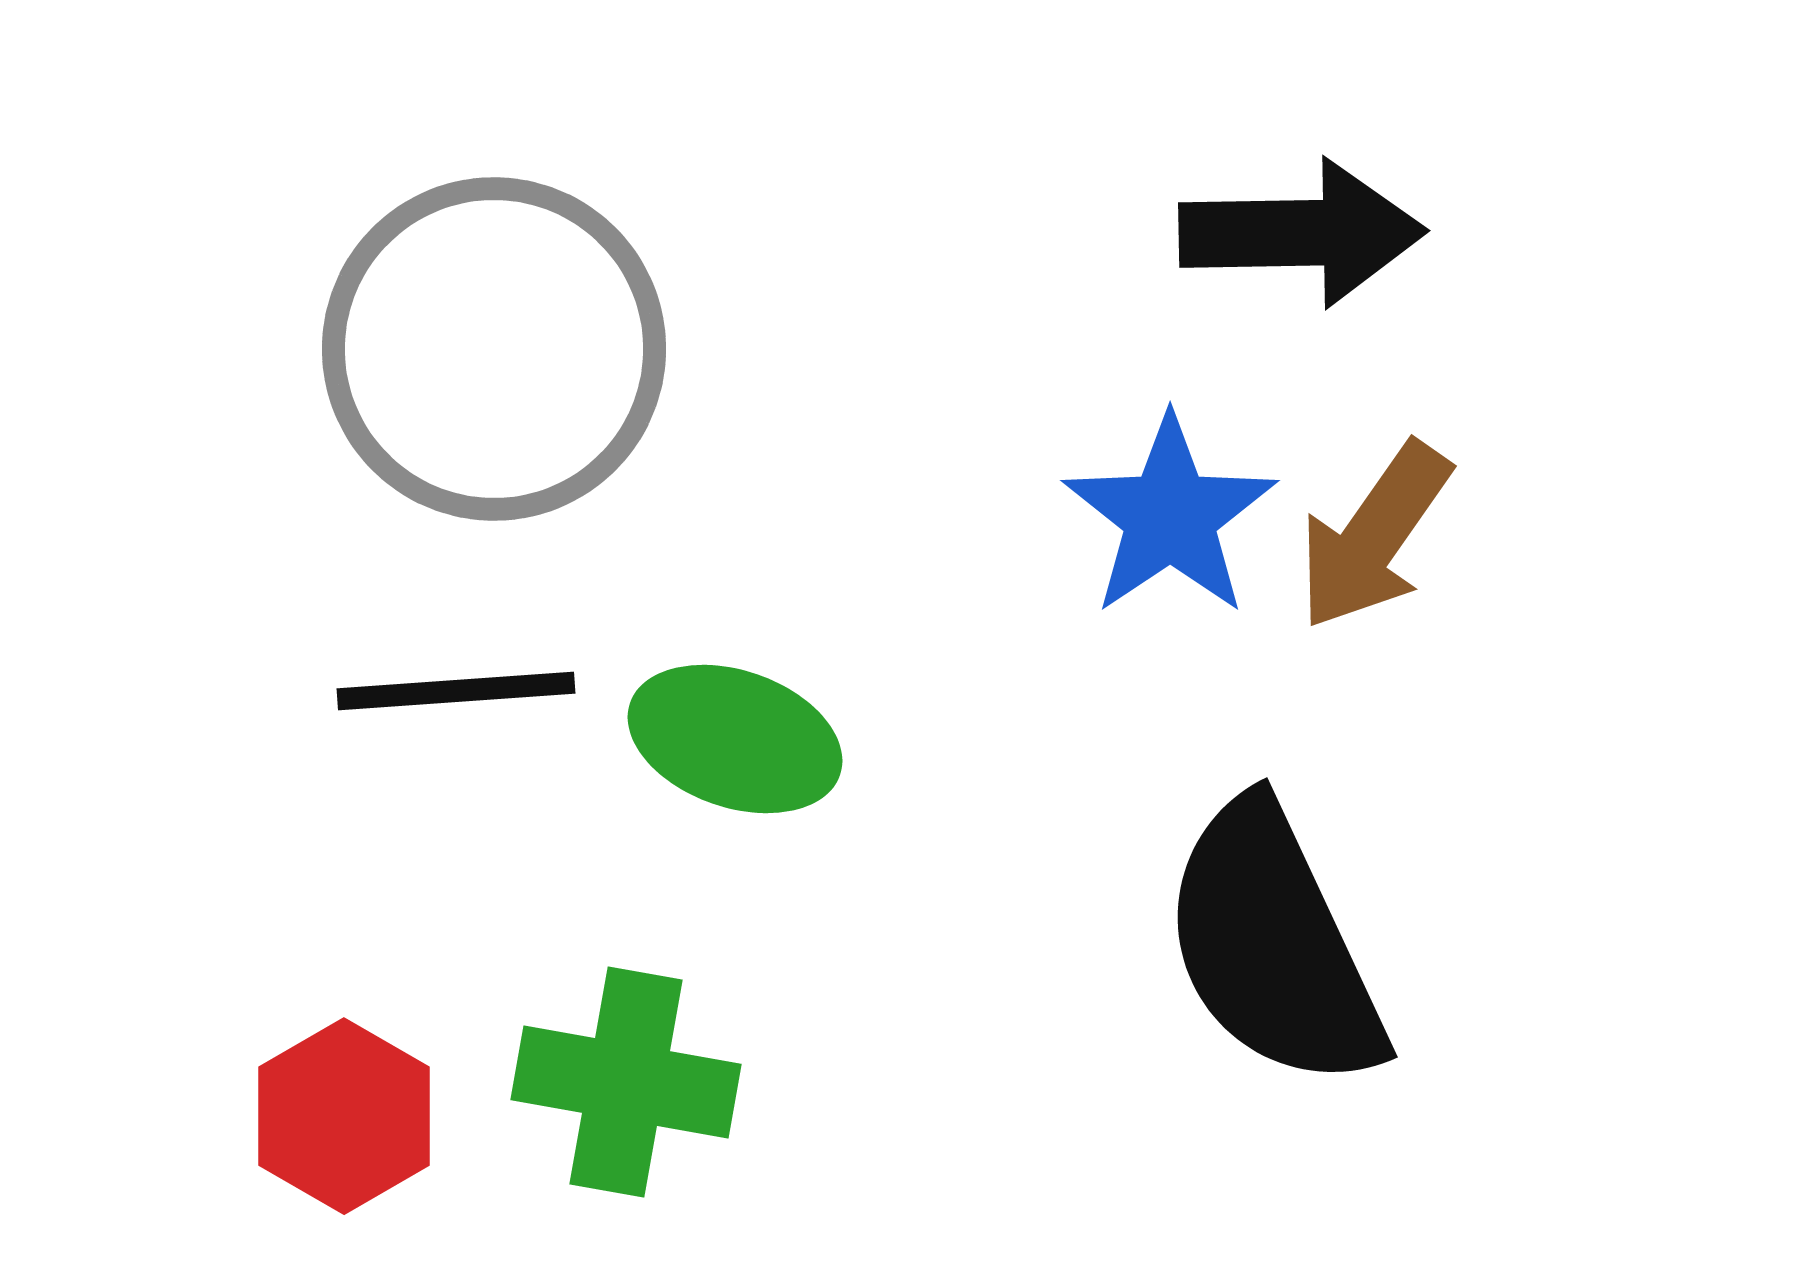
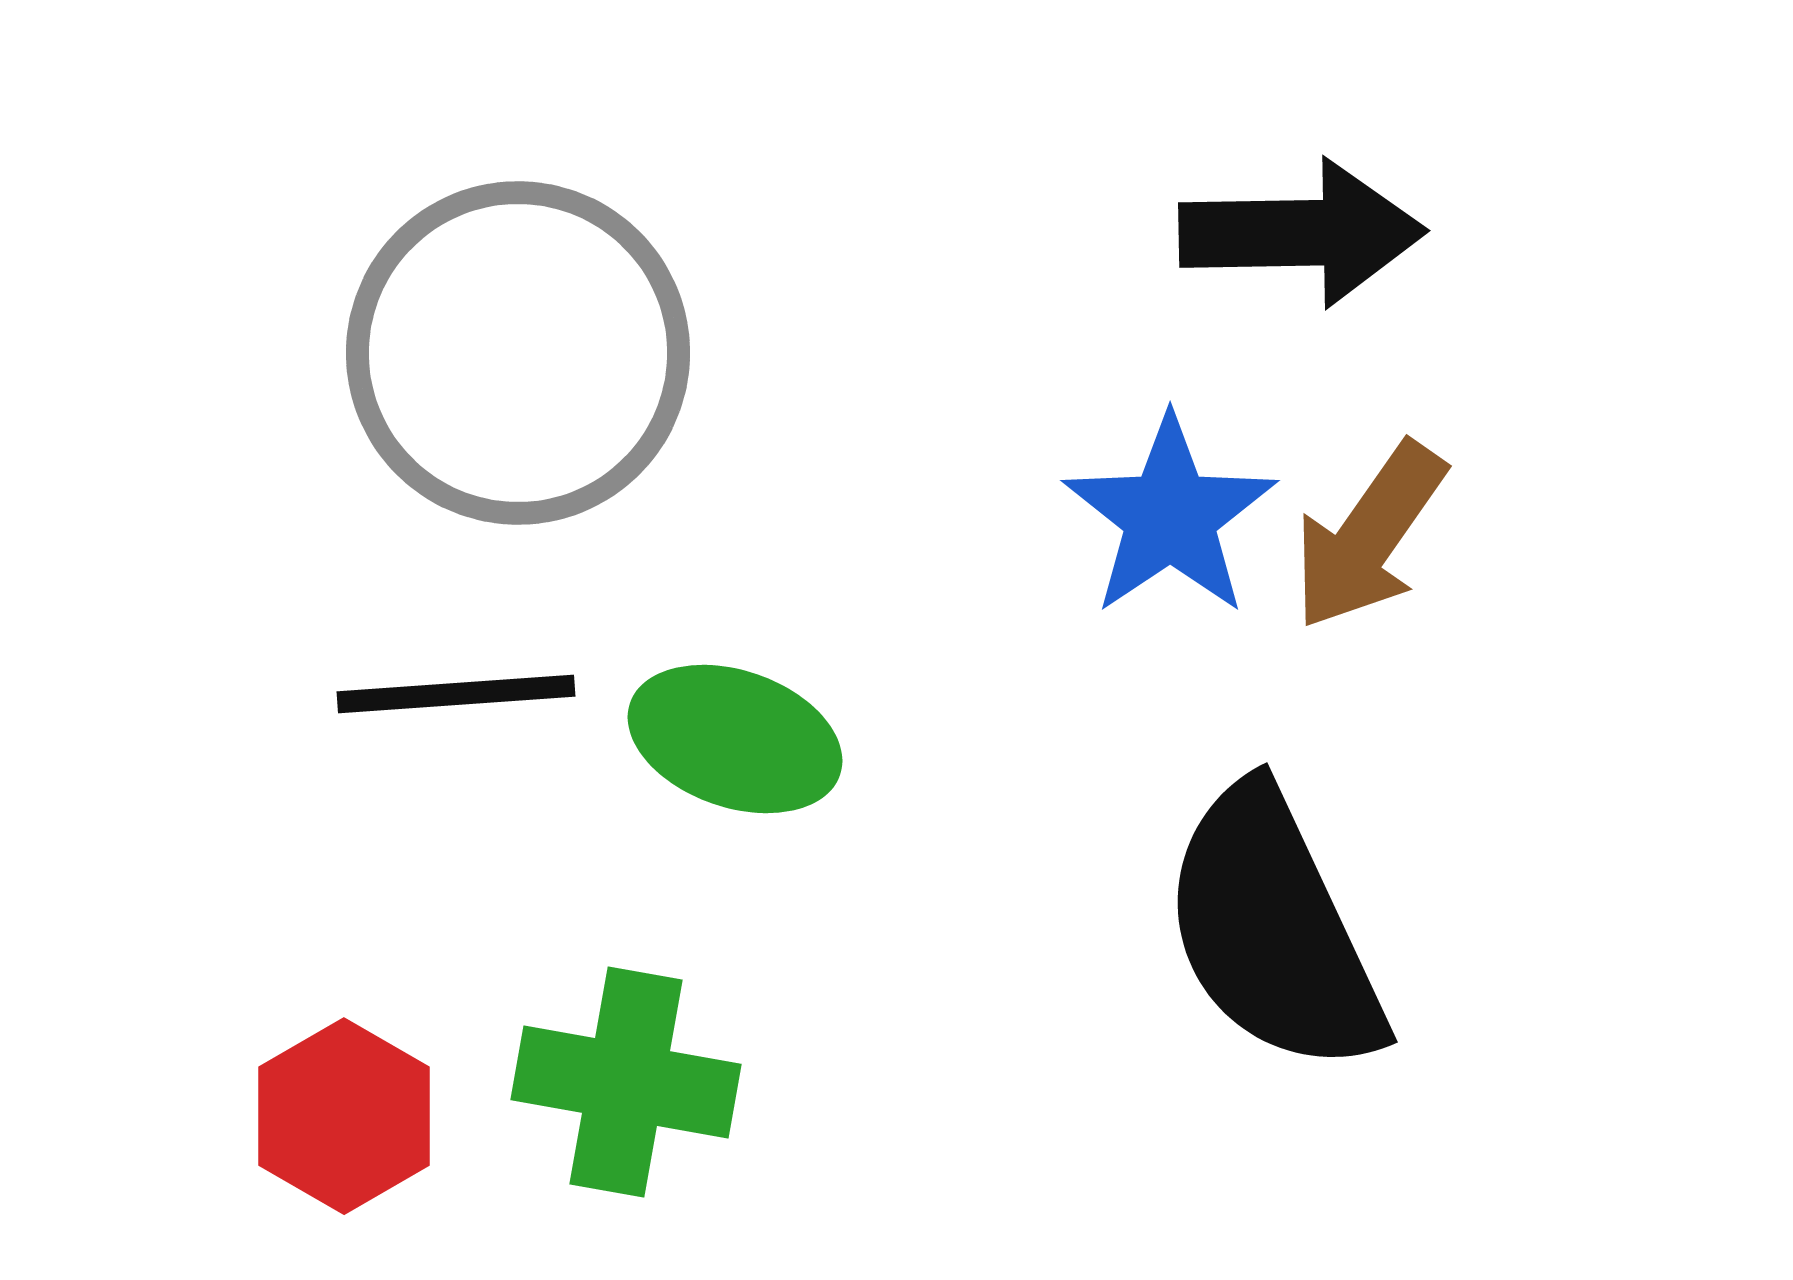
gray circle: moved 24 px right, 4 px down
brown arrow: moved 5 px left
black line: moved 3 px down
black semicircle: moved 15 px up
